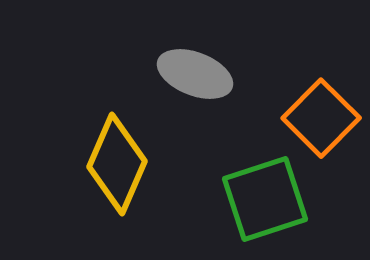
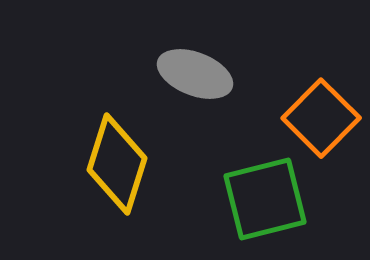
yellow diamond: rotated 6 degrees counterclockwise
green square: rotated 4 degrees clockwise
